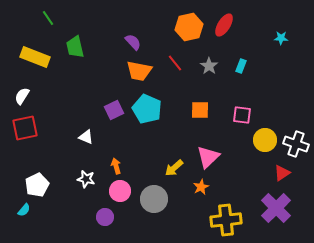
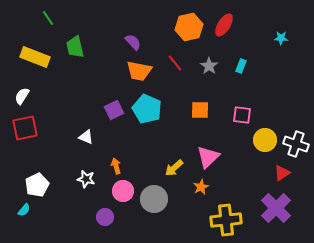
pink circle: moved 3 px right
